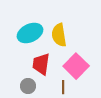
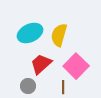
yellow semicircle: rotated 25 degrees clockwise
red trapezoid: rotated 40 degrees clockwise
